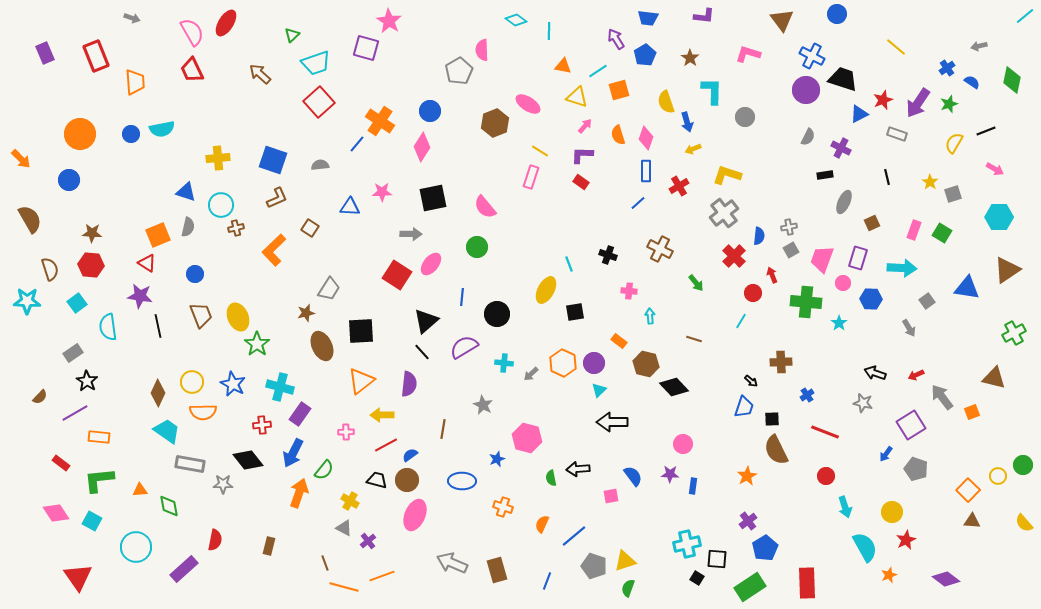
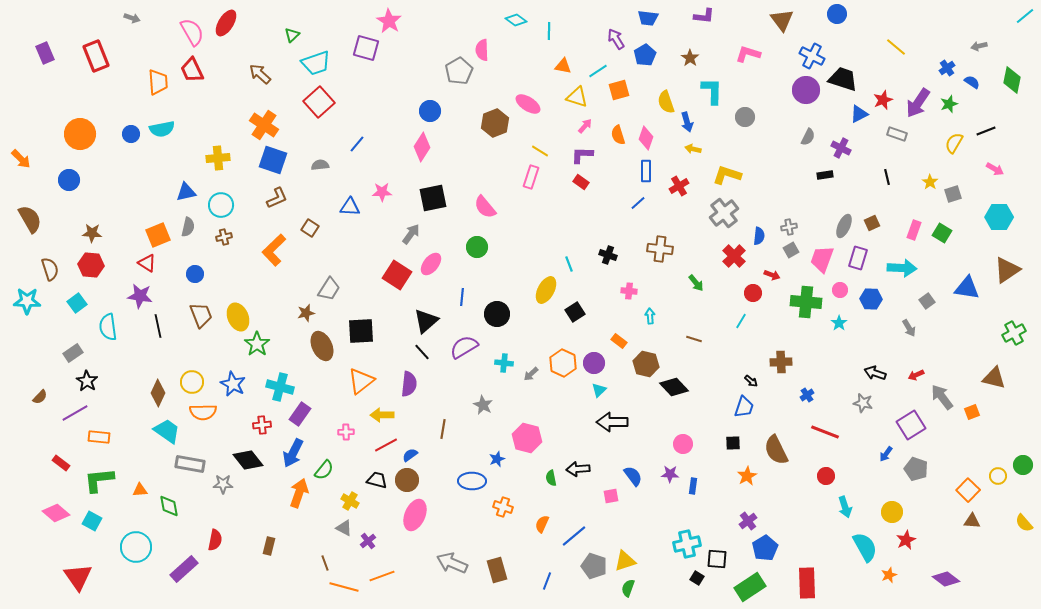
orange trapezoid at (135, 82): moved 23 px right
orange cross at (380, 121): moved 116 px left, 4 px down
yellow arrow at (693, 149): rotated 35 degrees clockwise
blue triangle at (186, 192): rotated 30 degrees counterclockwise
gray ellipse at (844, 202): moved 24 px down
brown cross at (236, 228): moved 12 px left, 9 px down
gray arrow at (411, 234): rotated 55 degrees counterclockwise
brown cross at (660, 249): rotated 20 degrees counterclockwise
red arrow at (772, 275): rotated 133 degrees clockwise
pink circle at (843, 283): moved 3 px left, 7 px down
black square at (575, 312): rotated 24 degrees counterclockwise
black square at (772, 419): moved 39 px left, 24 px down
blue ellipse at (462, 481): moved 10 px right
pink diamond at (56, 513): rotated 16 degrees counterclockwise
